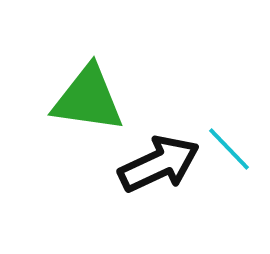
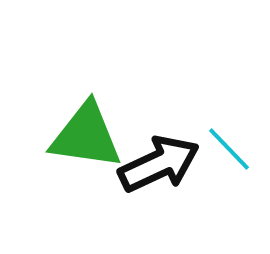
green triangle: moved 2 px left, 37 px down
